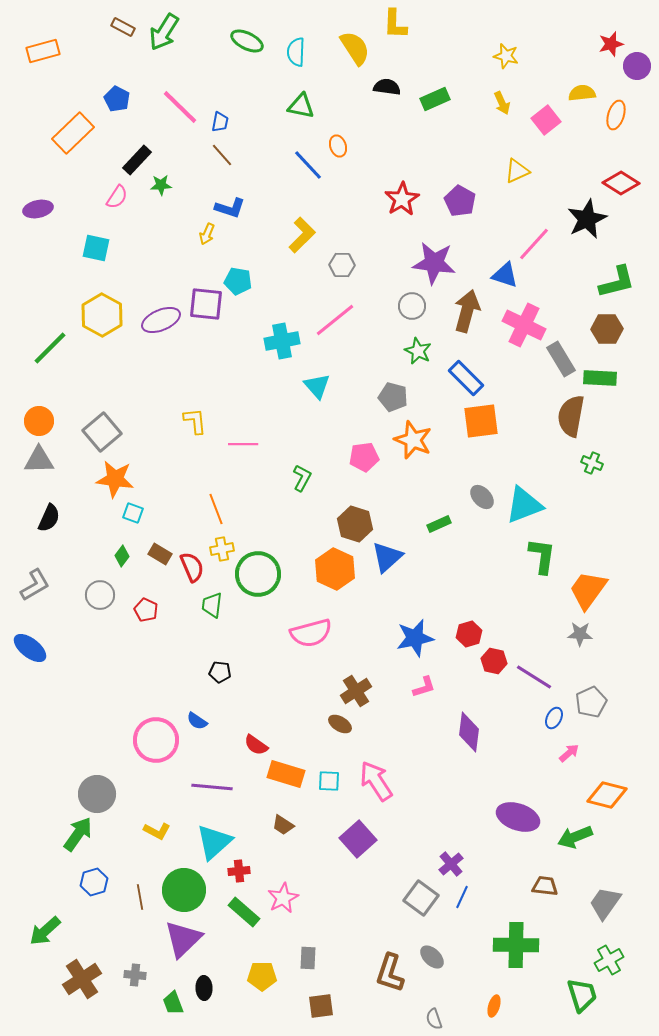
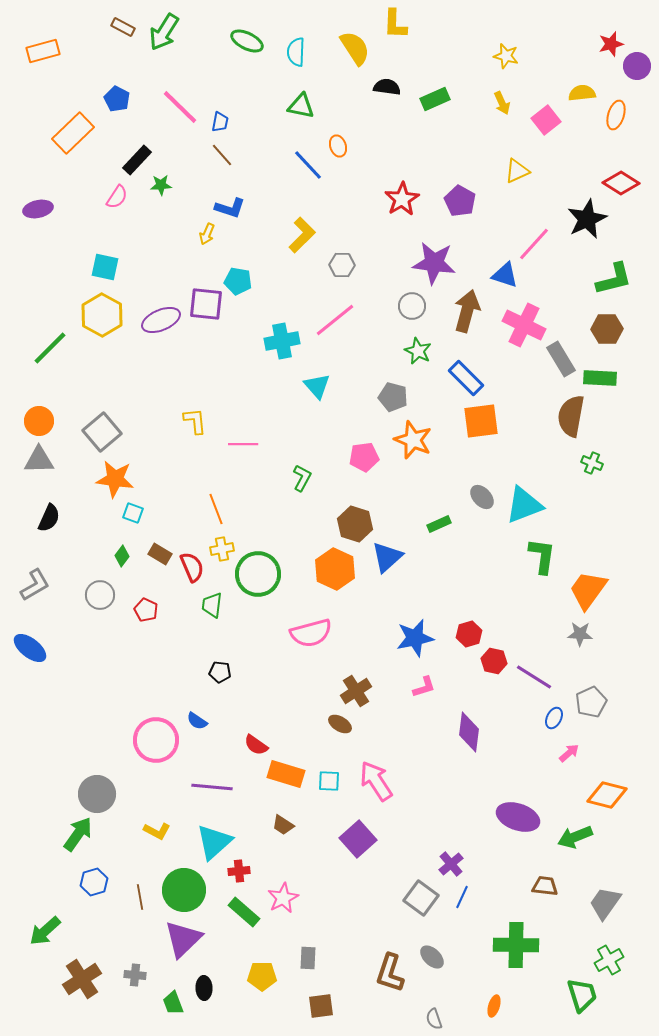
cyan square at (96, 248): moved 9 px right, 19 px down
green L-shape at (617, 282): moved 3 px left, 3 px up
